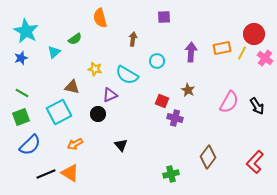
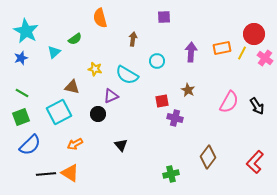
purple triangle: moved 1 px right, 1 px down
red square: rotated 32 degrees counterclockwise
black line: rotated 18 degrees clockwise
